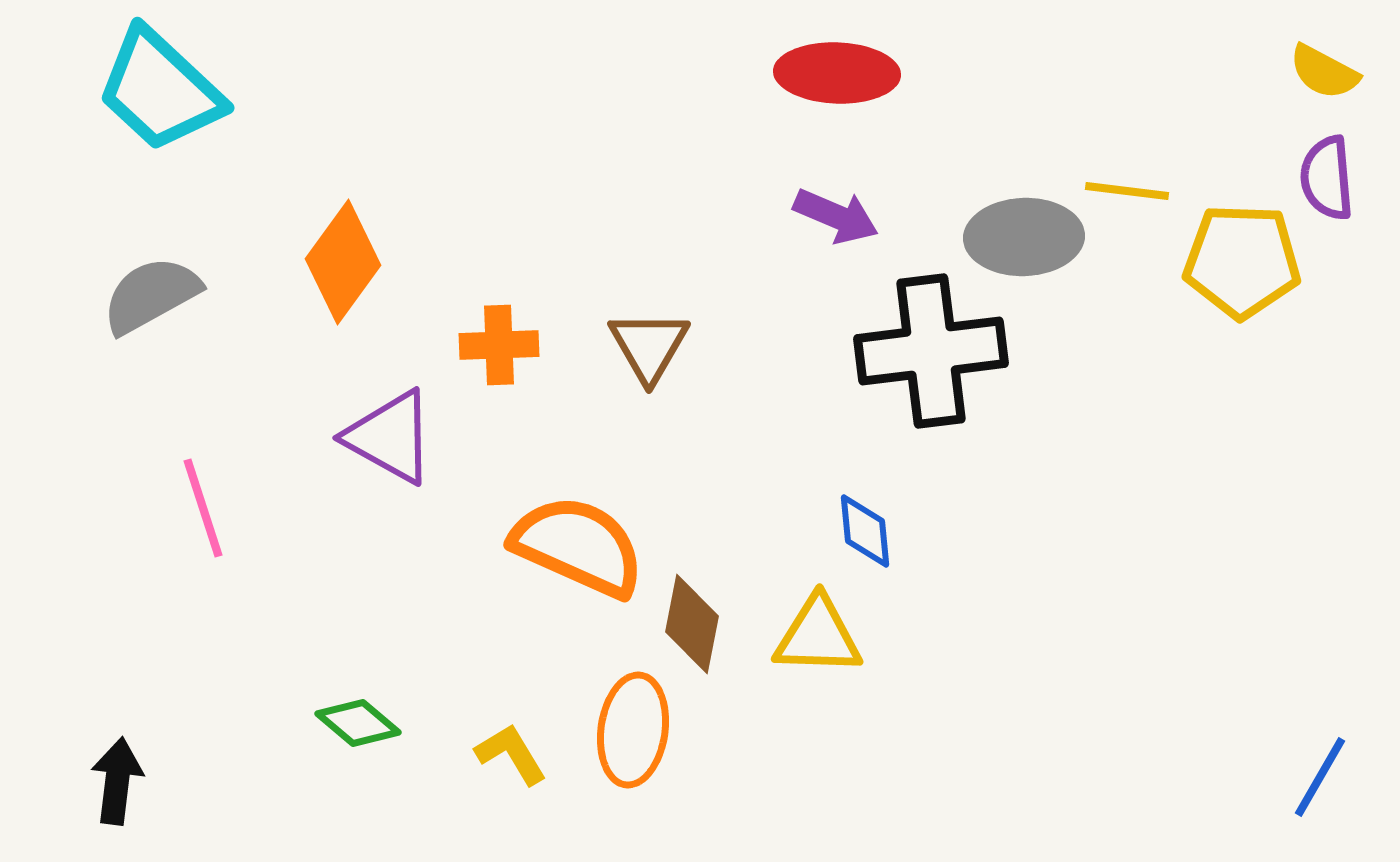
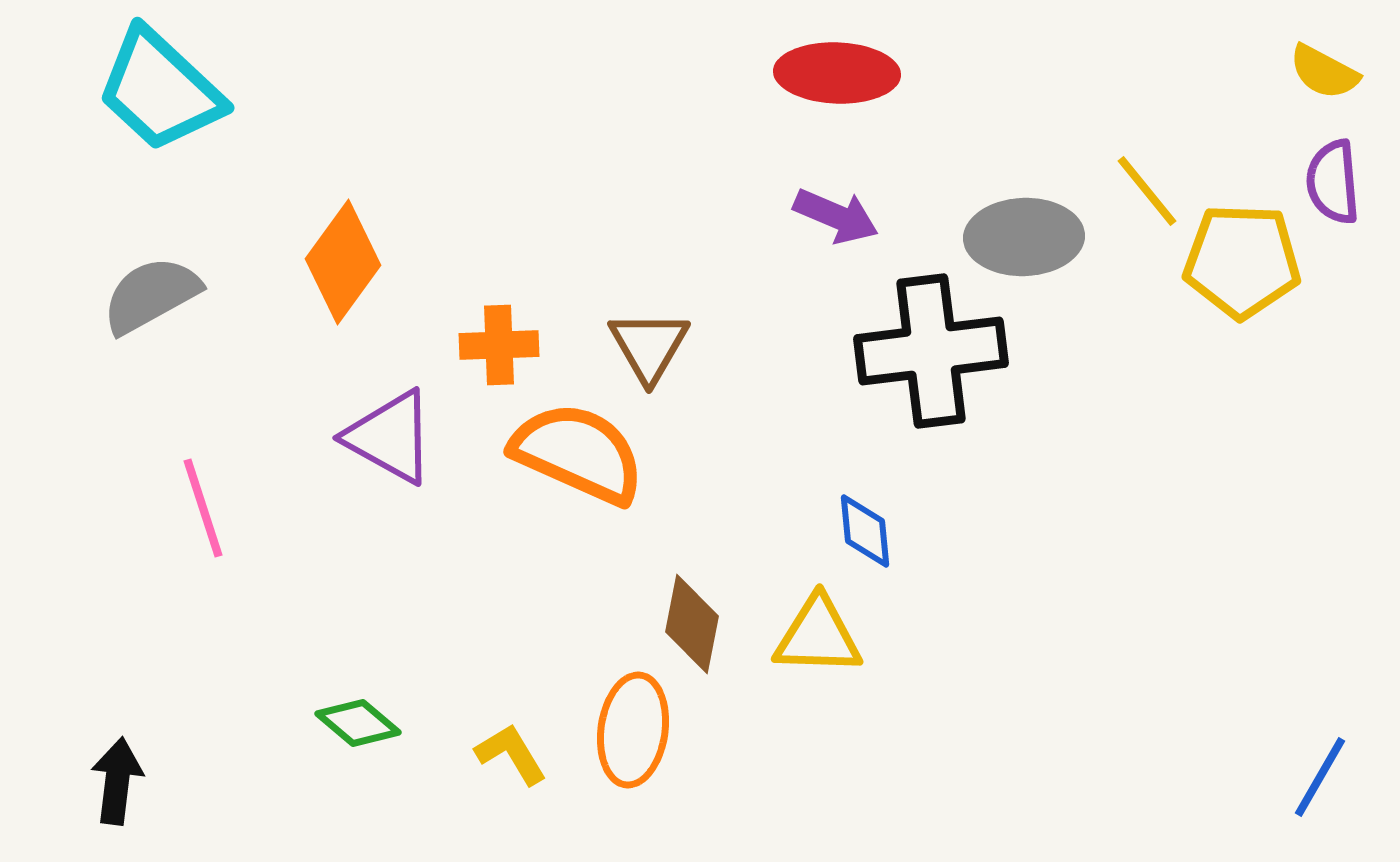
purple semicircle: moved 6 px right, 4 px down
yellow line: moved 20 px right; rotated 44 degrees clockwise
orange semicircle: moved 93 px up
